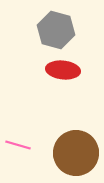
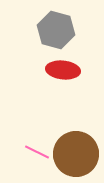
pink line: moved 19 px right, 7 px down; rotated 10 degrees clockwise
brown circle: moved 1 px down
